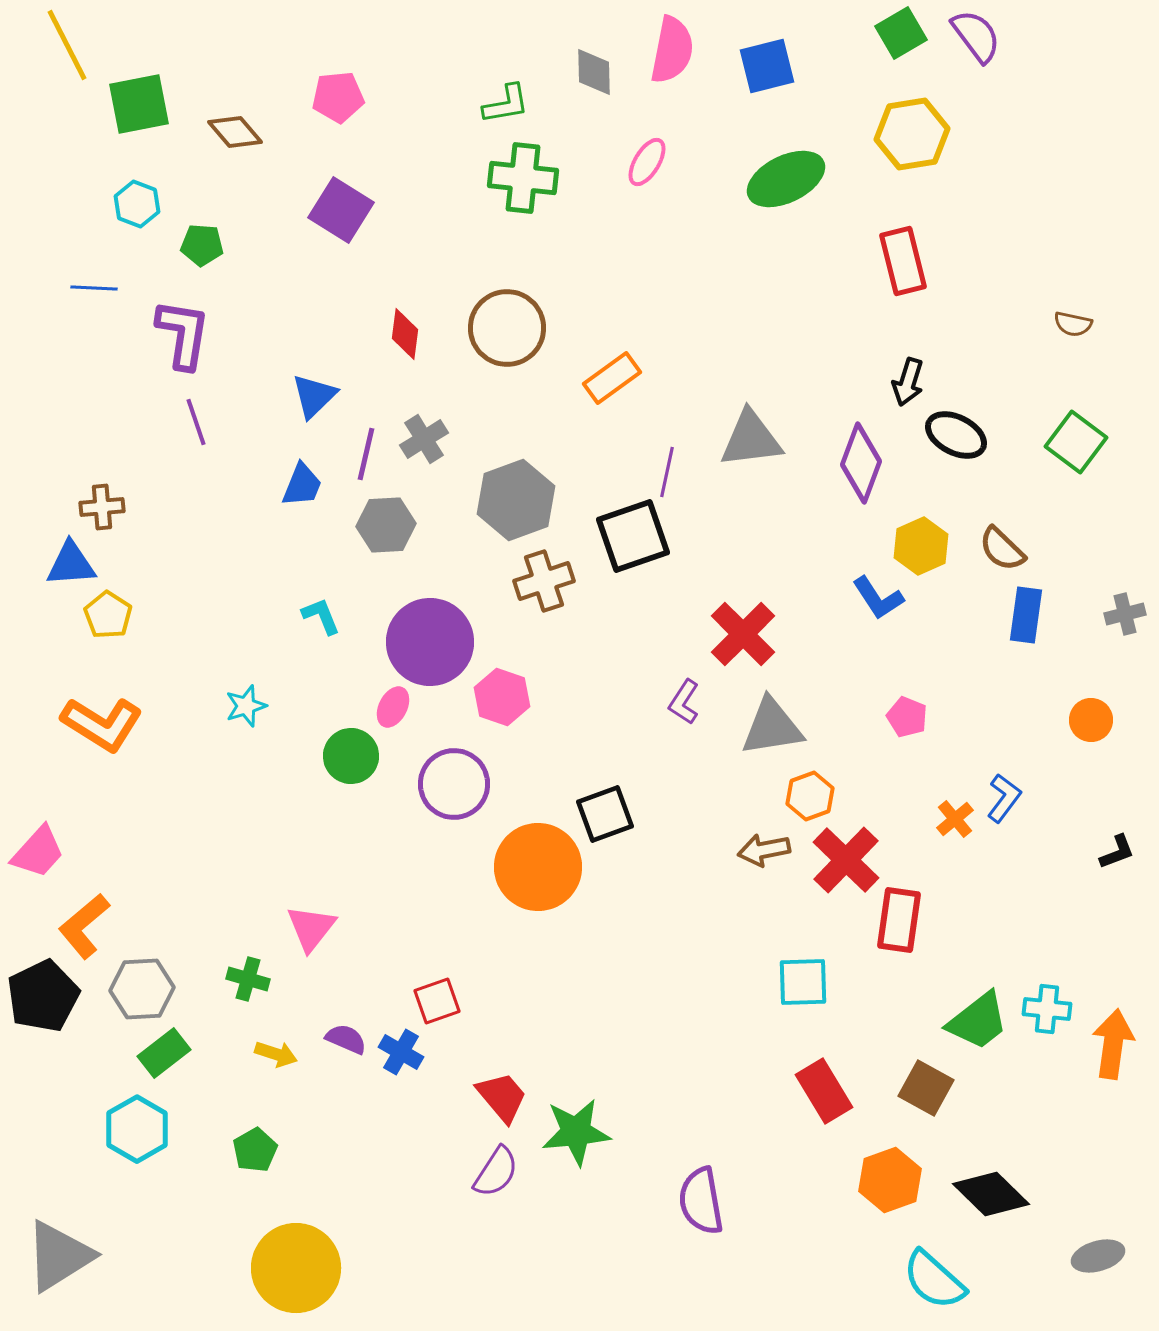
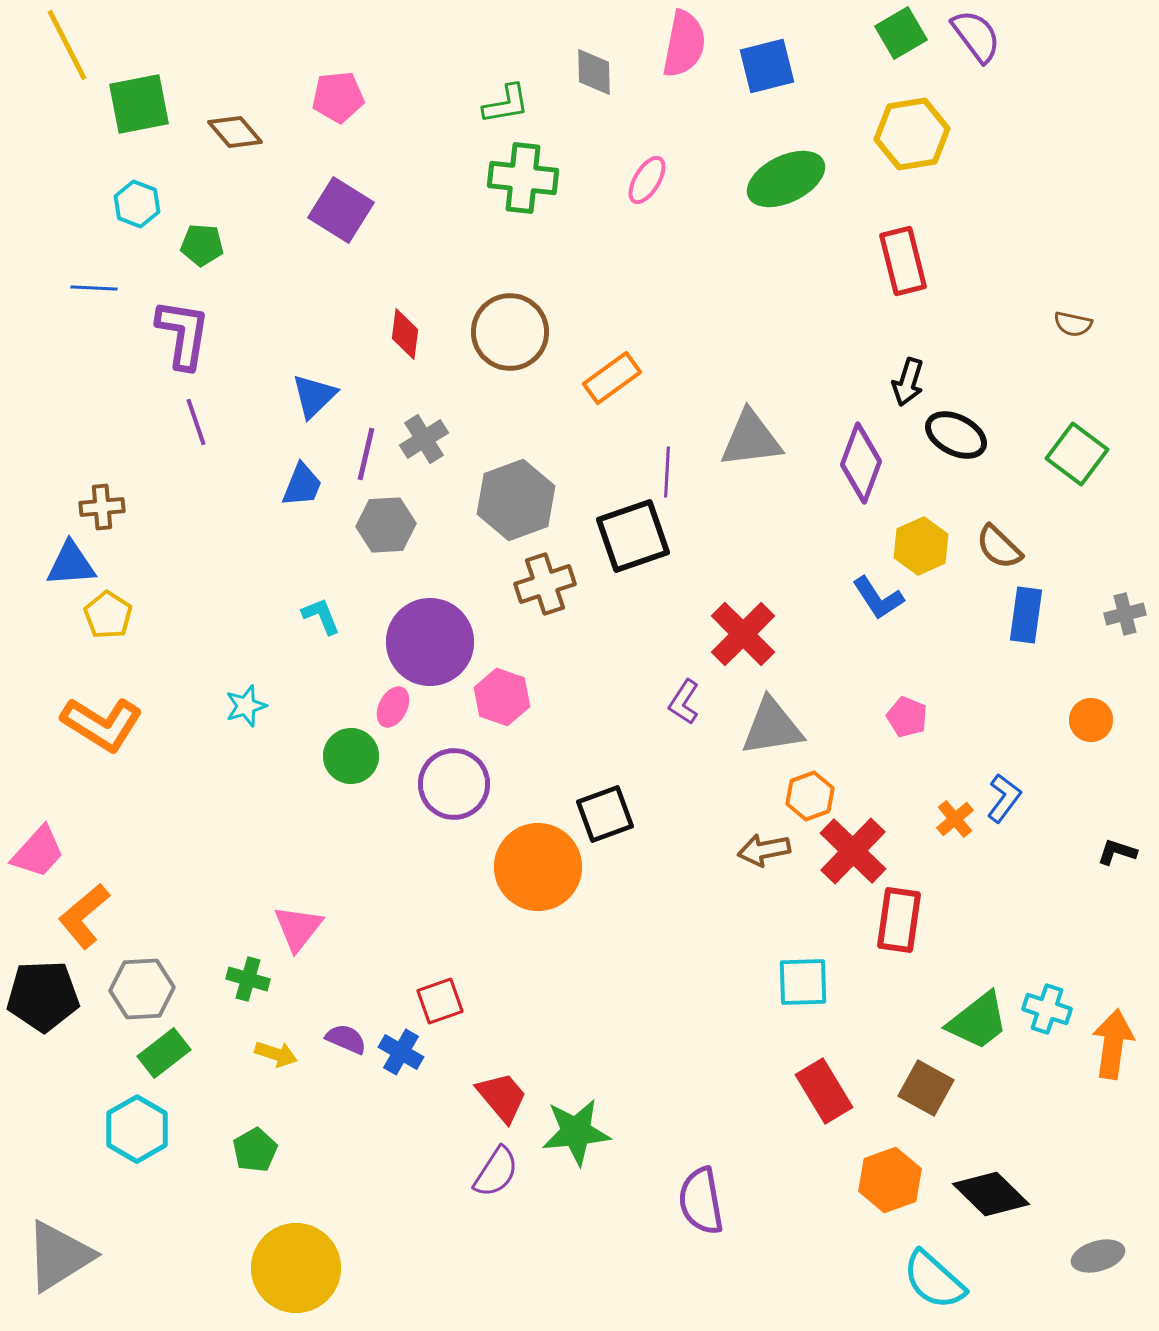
pink semicircle at (672, 50): moved 12 px right, 6 px up
pink ellipse at (647, 162): moved 18 px down
brown circle at (507, 328): moved 3 px right, 4 px down
green square at (1076, 442): moved 1 px right, 12 px down
purple line at (667, 472): rotated 9 degrees counterclockwise
brown semicircle at (1002, 549): moved 3 px left, 2 px up
brown cross at (544, 581): moved 1 px right, 3 px down
black L-shape at (1117, 852): rotated 141 degrees counterclockwise
red cross at (846, 860): moved 7 px right, 9 px up
orange L-shape at (84, 926): moved 10 px up
pink triangle at (311, 928): moved 13 px left
black pentagon at (43, 996): rotated 24 degrees clockwise
red square at (437, 1001): moved 3 px right
cyan cross at (1047, 1009): rotated 12 degrees clockwise
